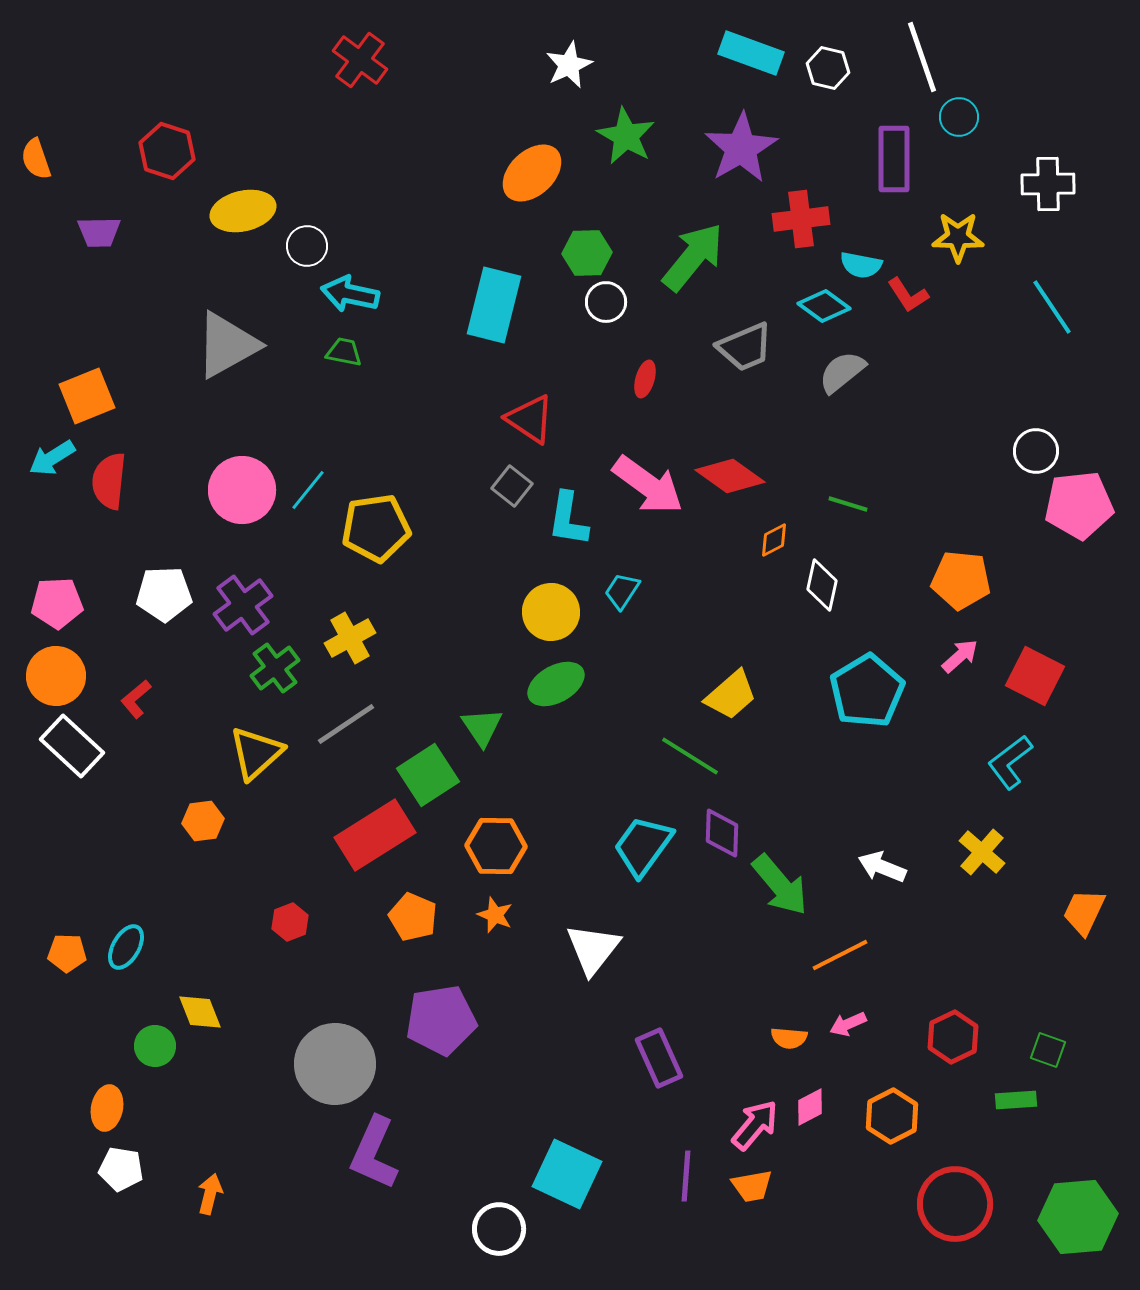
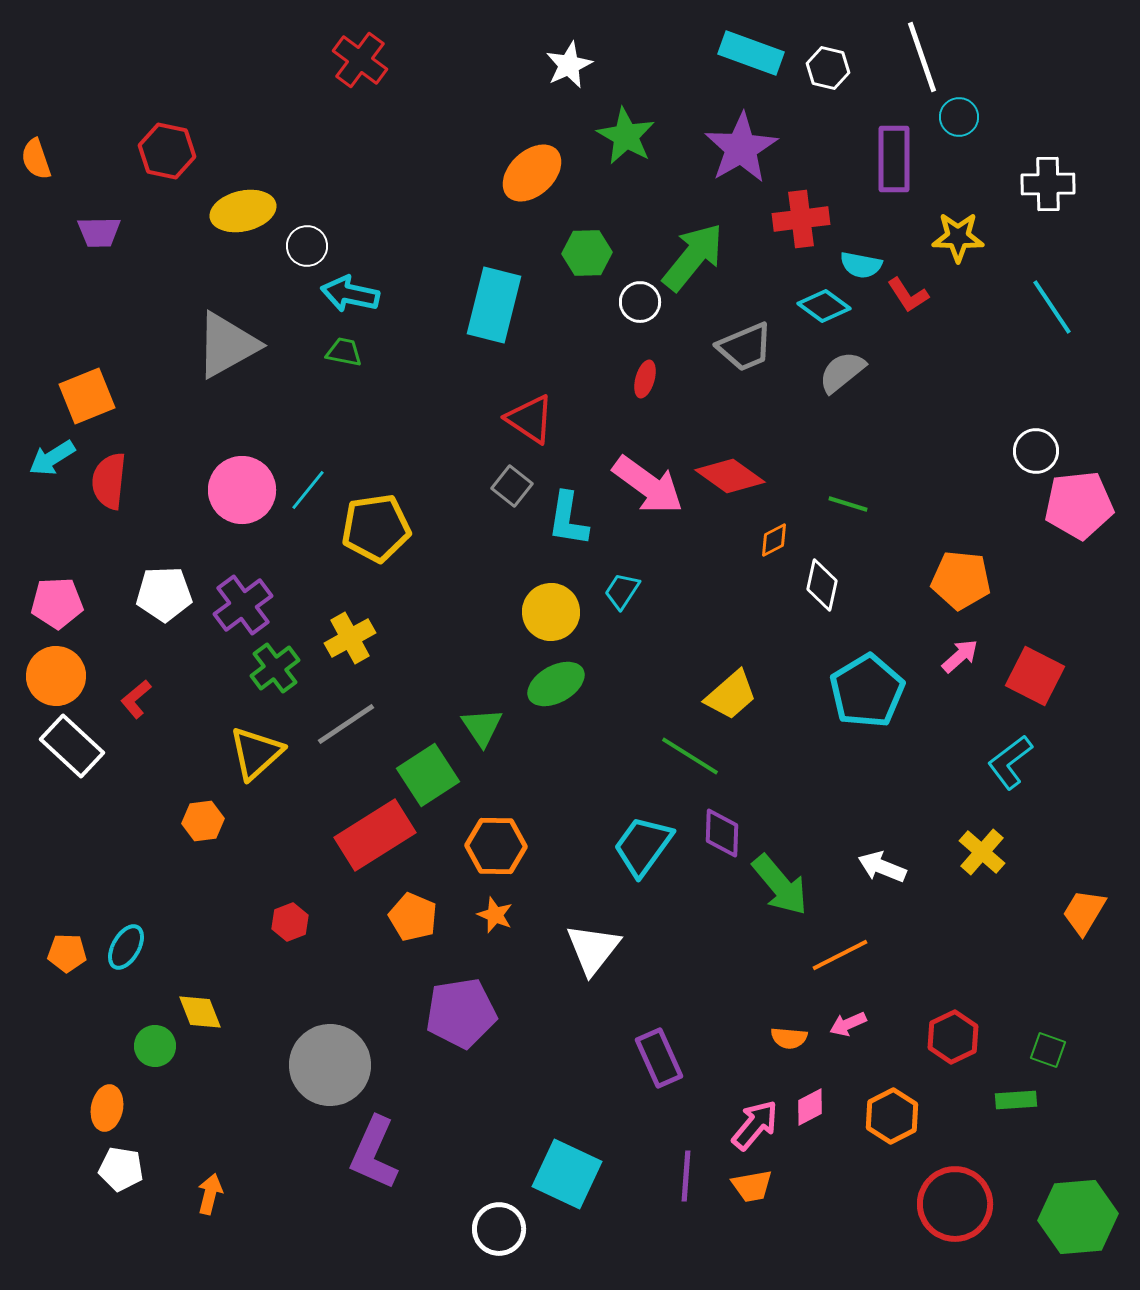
red hexagon at (167, 151): rotated 6 degrees counterclockwise
white circle at (606, 302): moved 34 px right
orange trapezoid at (1084, 912): rotated 6 degrees clockwise
purple pentagon at (441, 1020): moved 20 px right, 7 px up
gray circle at (335, 1064): moved 5 px left, 1 px down
